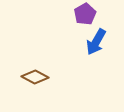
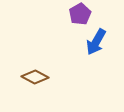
purple pentagon: moved 5 px left
